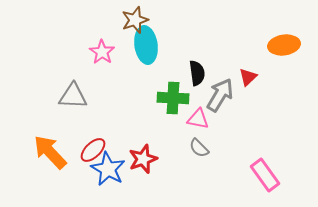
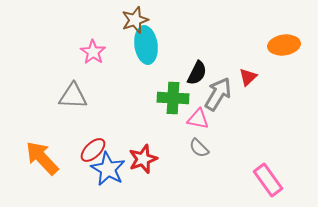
pink star: moved 9 px left
black semicircle: rotated 35 degrees clockwise
gray arrow: moved 2 px left, 1 px up
orange arrow: moved 8 px left, 6 px down
pink rectangle: moved 3 px right, 5 px down
